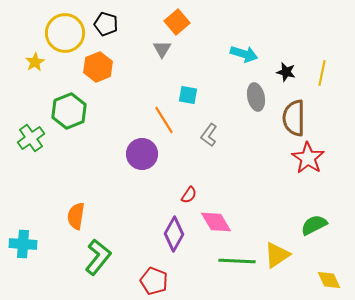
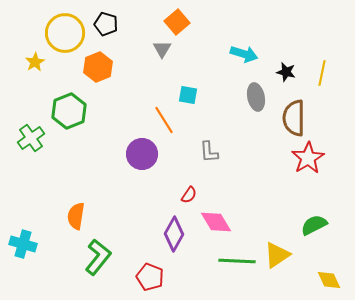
gray L-shape: moved 17 px down; rotated 40 degrees counterclockwise
red star: rotated 8 degrees clockwise
cyan cross: rotated 12 degrees clockwise
red pentagon: moved 4 px left, 4 px up
